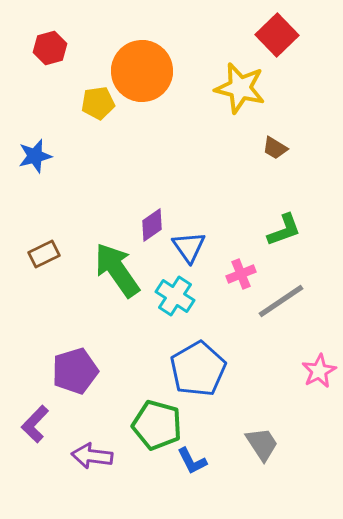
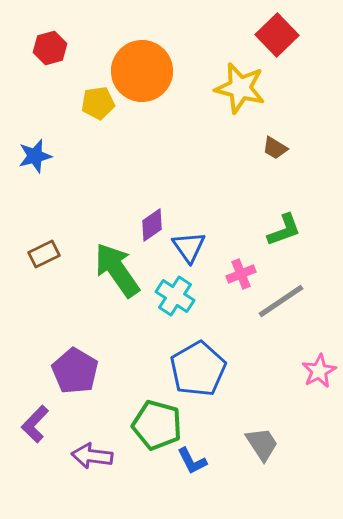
purple pentagon: rotated 24 degrees counterclockwise
